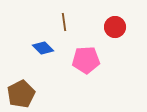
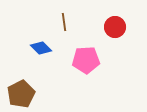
blue diamond: moved 2 px left
